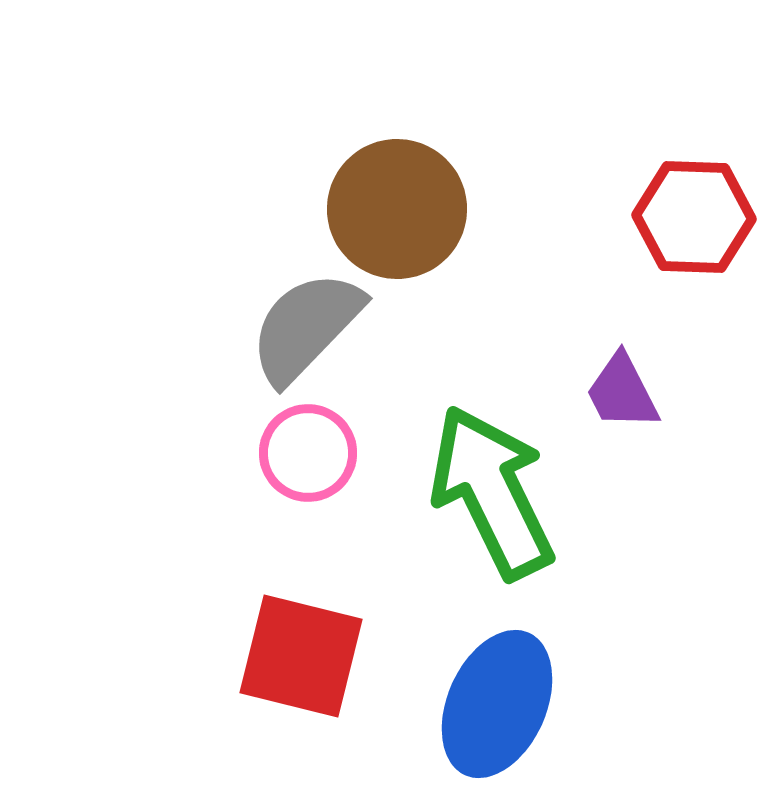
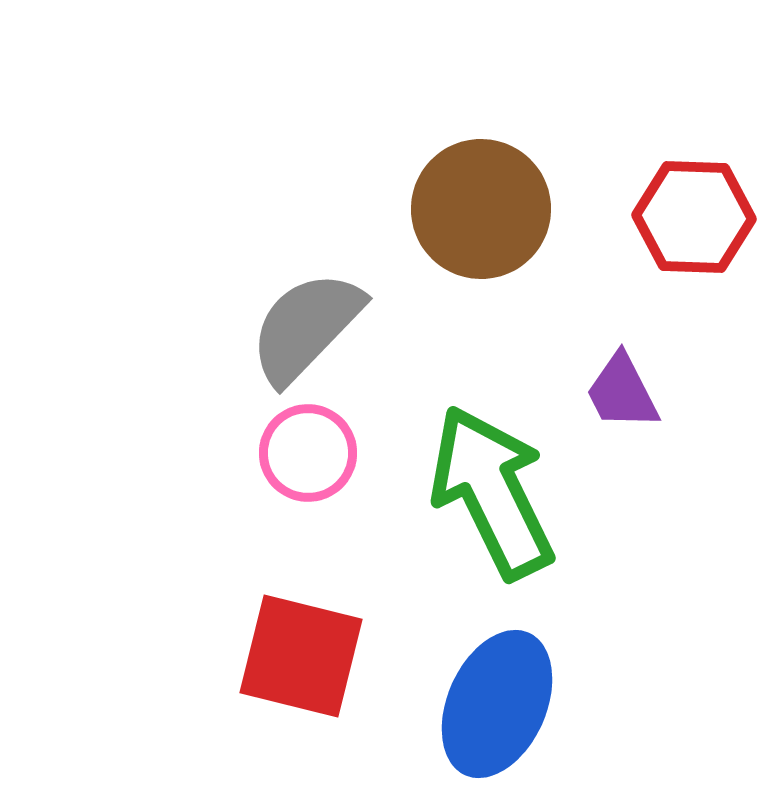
brown circle: moved 84 px right
